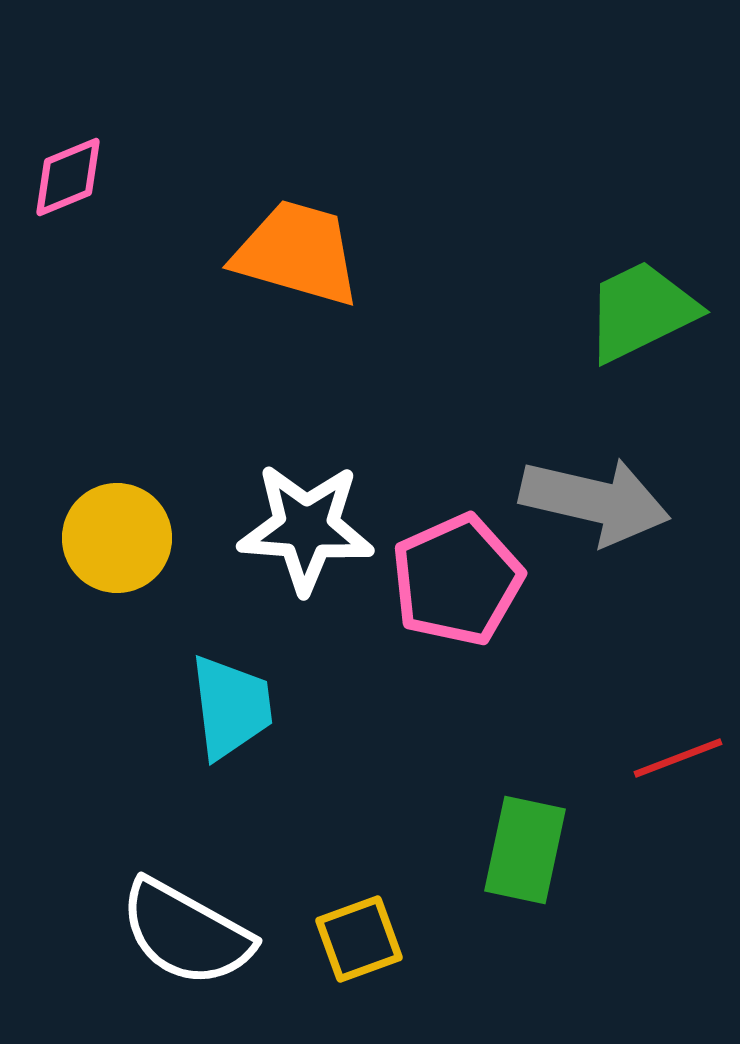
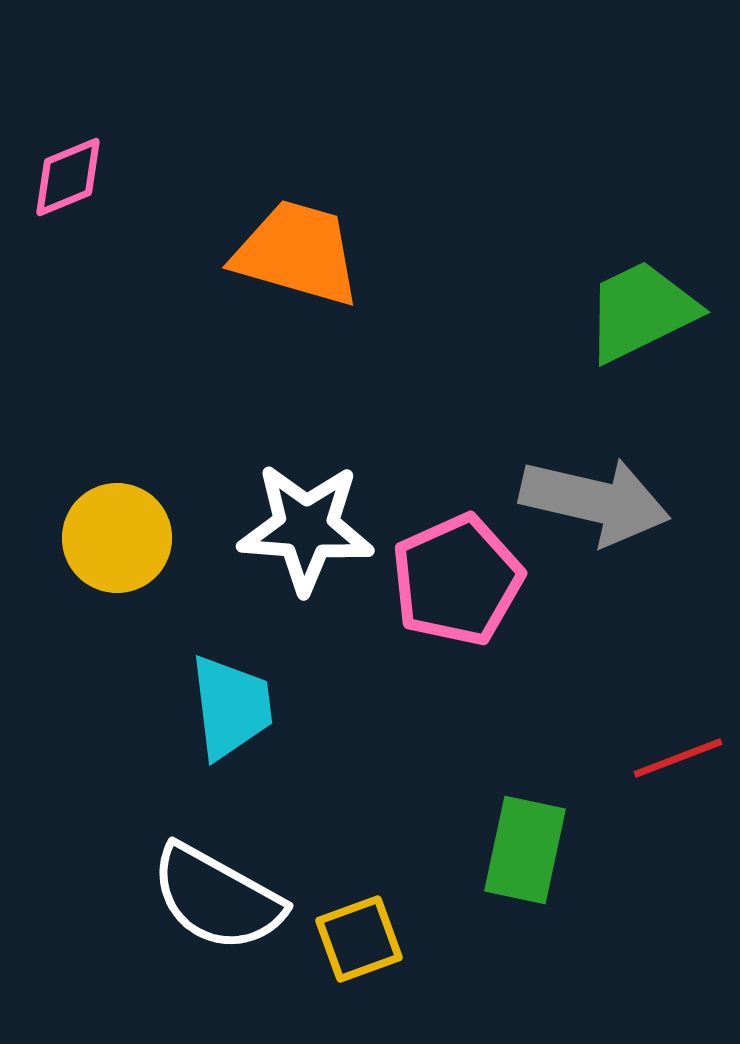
white semicircle: moved 31 px right, 35 px up
